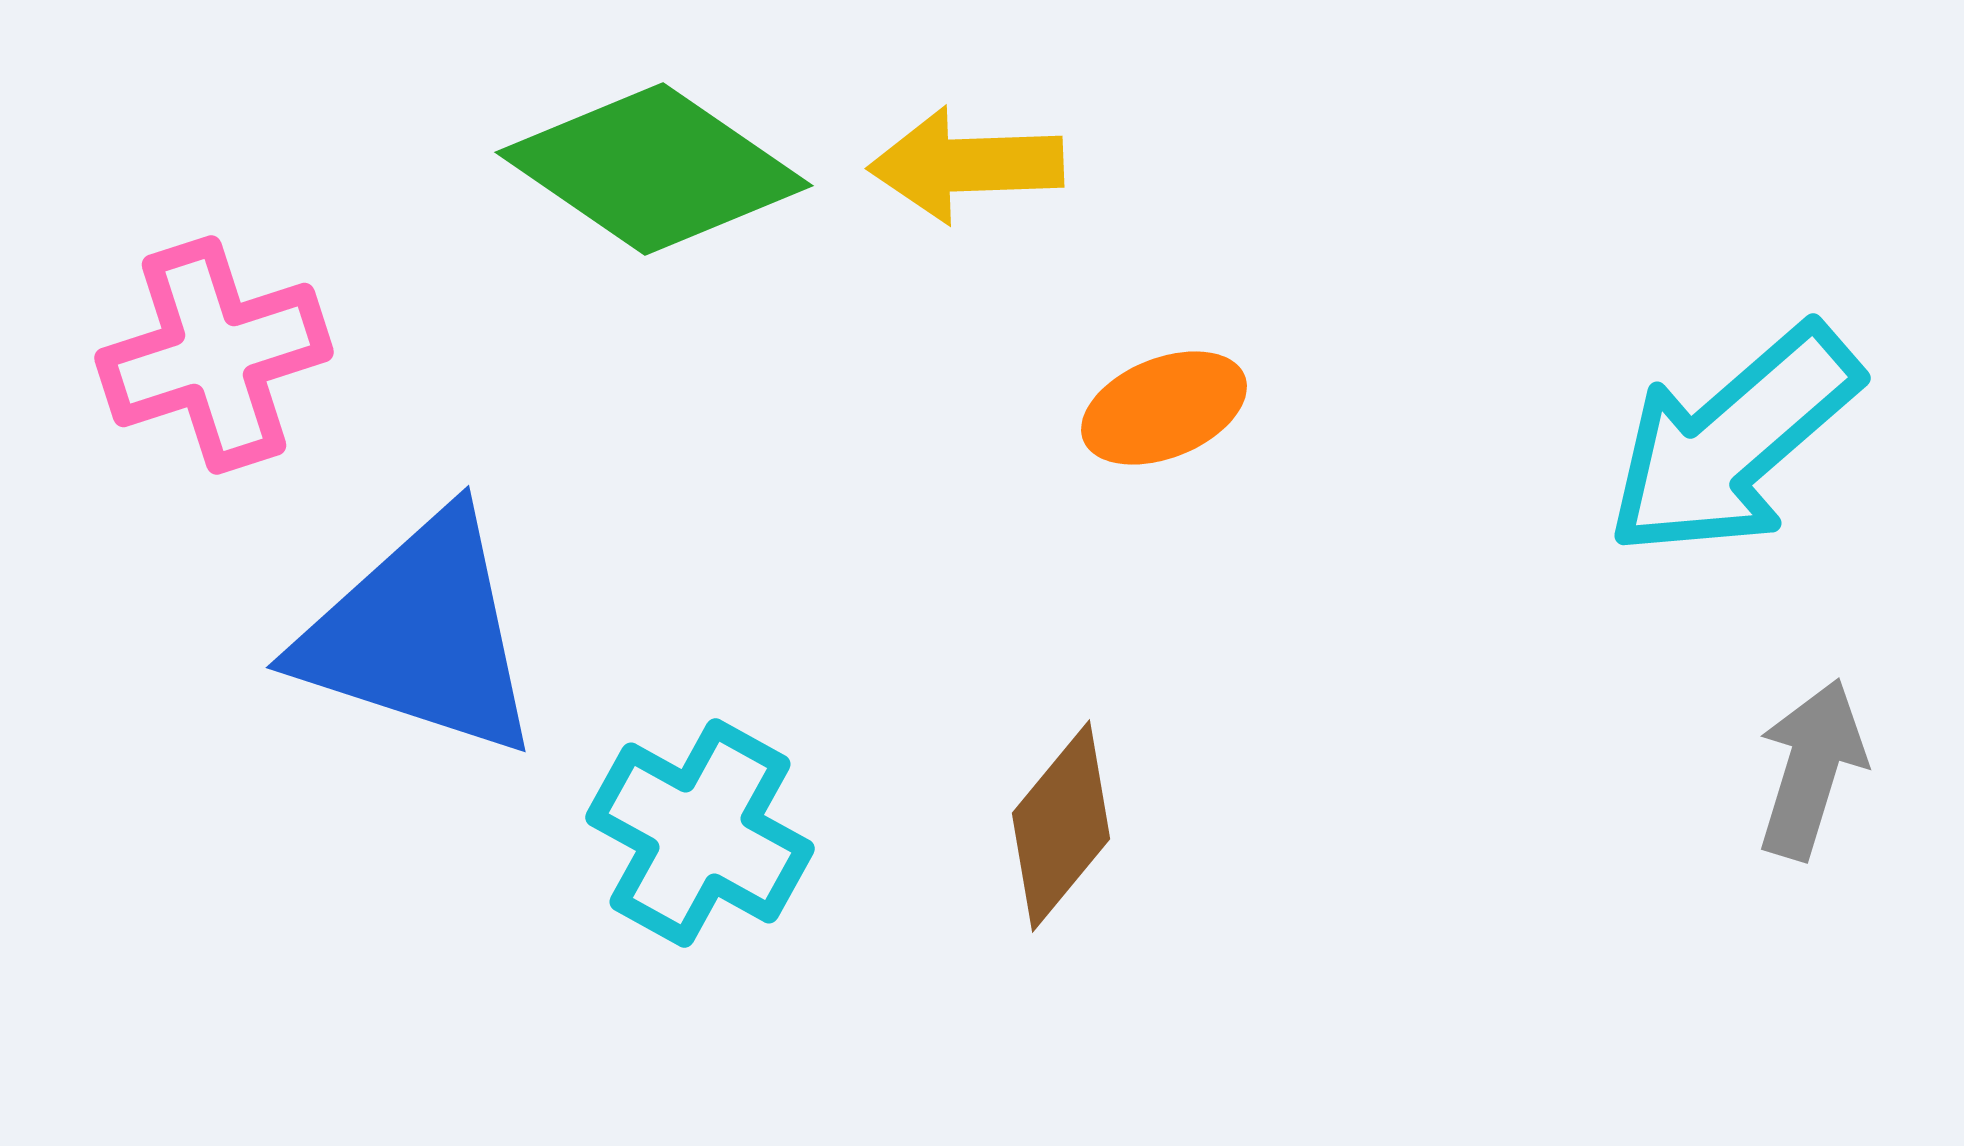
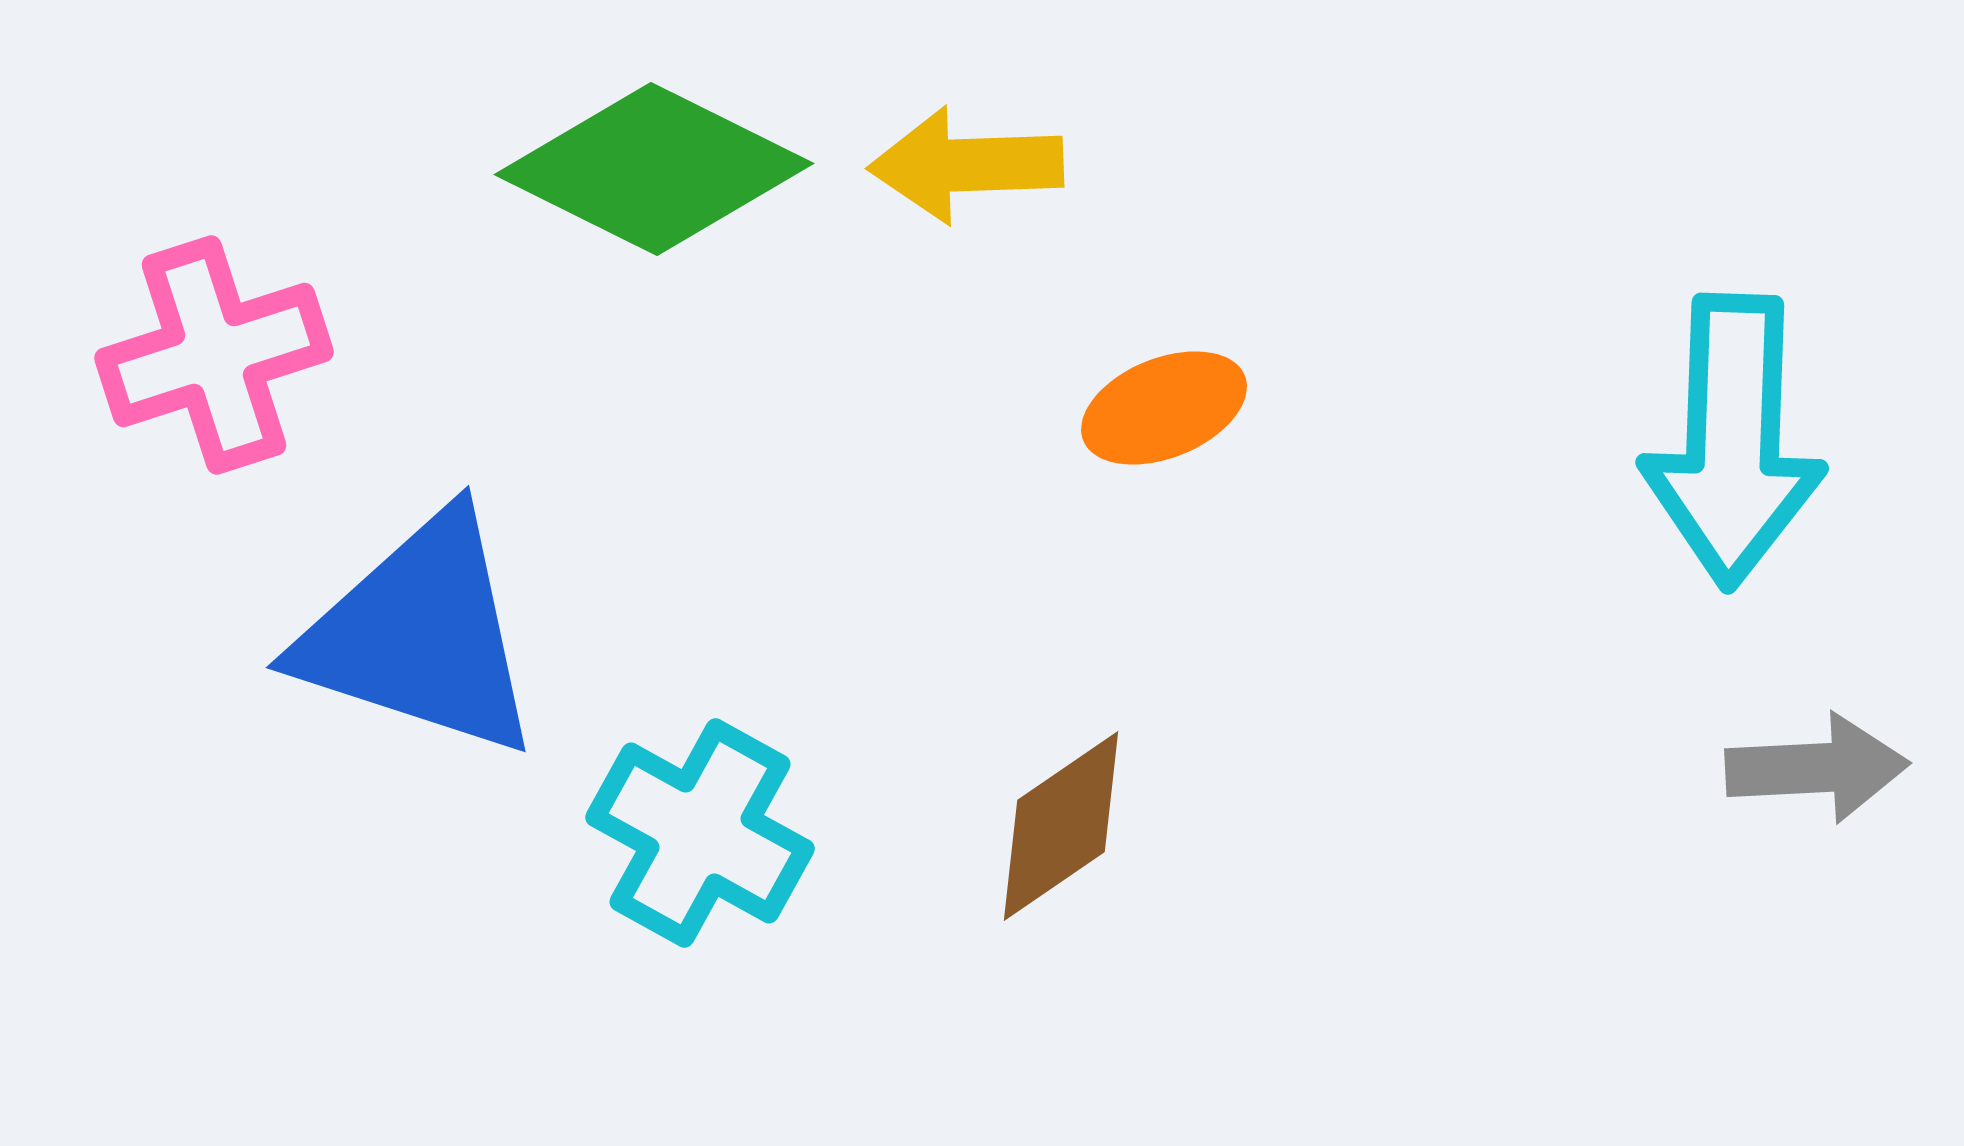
green diamond: rotated 8 degrees counterclockwise
cyan arrow: rotated 47 degrees counterclockwise
gray arrow: moved 6 px right, 1 px up; rotated 70 degrees clockwise
brown diamond: rotated 16 degrees clockwise
